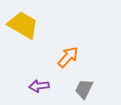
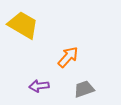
gray trapezoid: rotated 45 degrees clockwise
